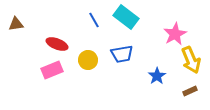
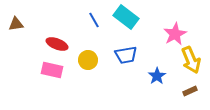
blue trapezoid: moved 4 px right, 1 px down
pink rectangle: rotated 35 degrees clockwise
